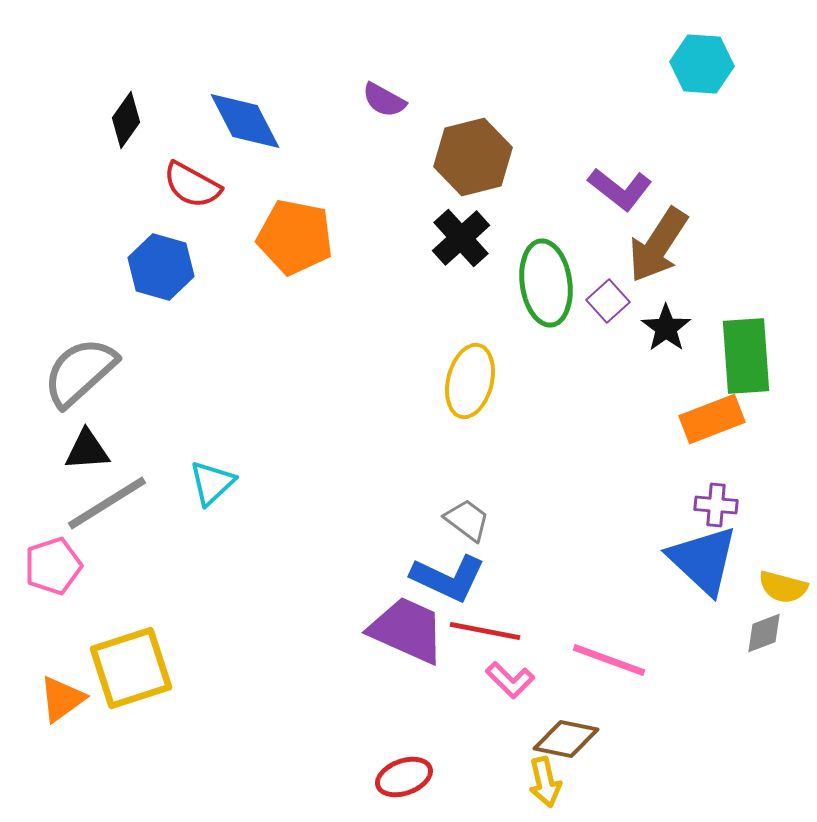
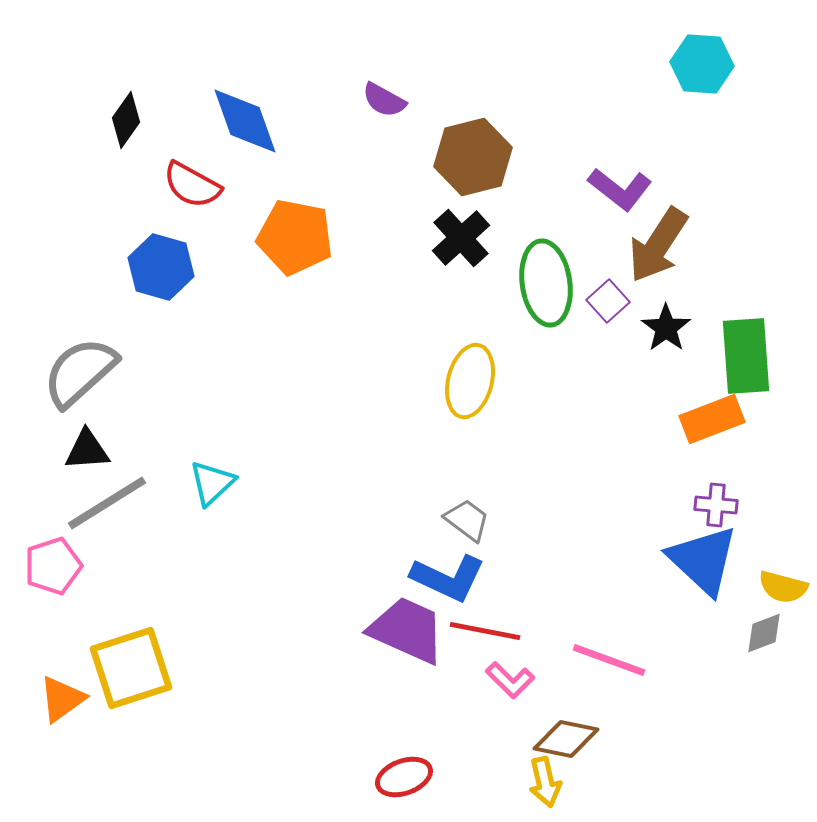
blue diamond: rotated 8 degrees clockwise
